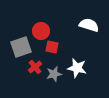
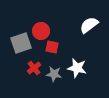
white semicircle: rotated 54 degrees counterclockwise
gray square: moved 4 px up
red cross: moved 1 px left, 1 px down
gray star: rotated 21 degrees clockwise
